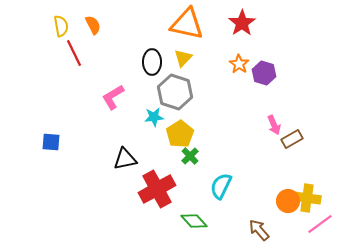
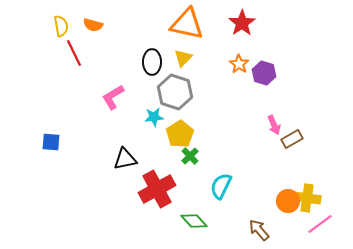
orange semicircle: rotated 132 degrees clockwise
